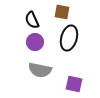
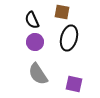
gray semicircle: moved 2 px left, 4 px down; rotated 45 degrees clockwise
